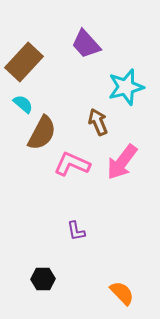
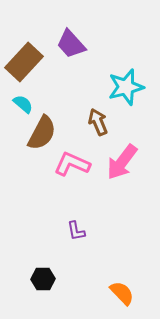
purple trapezoid: moved 15 px left
